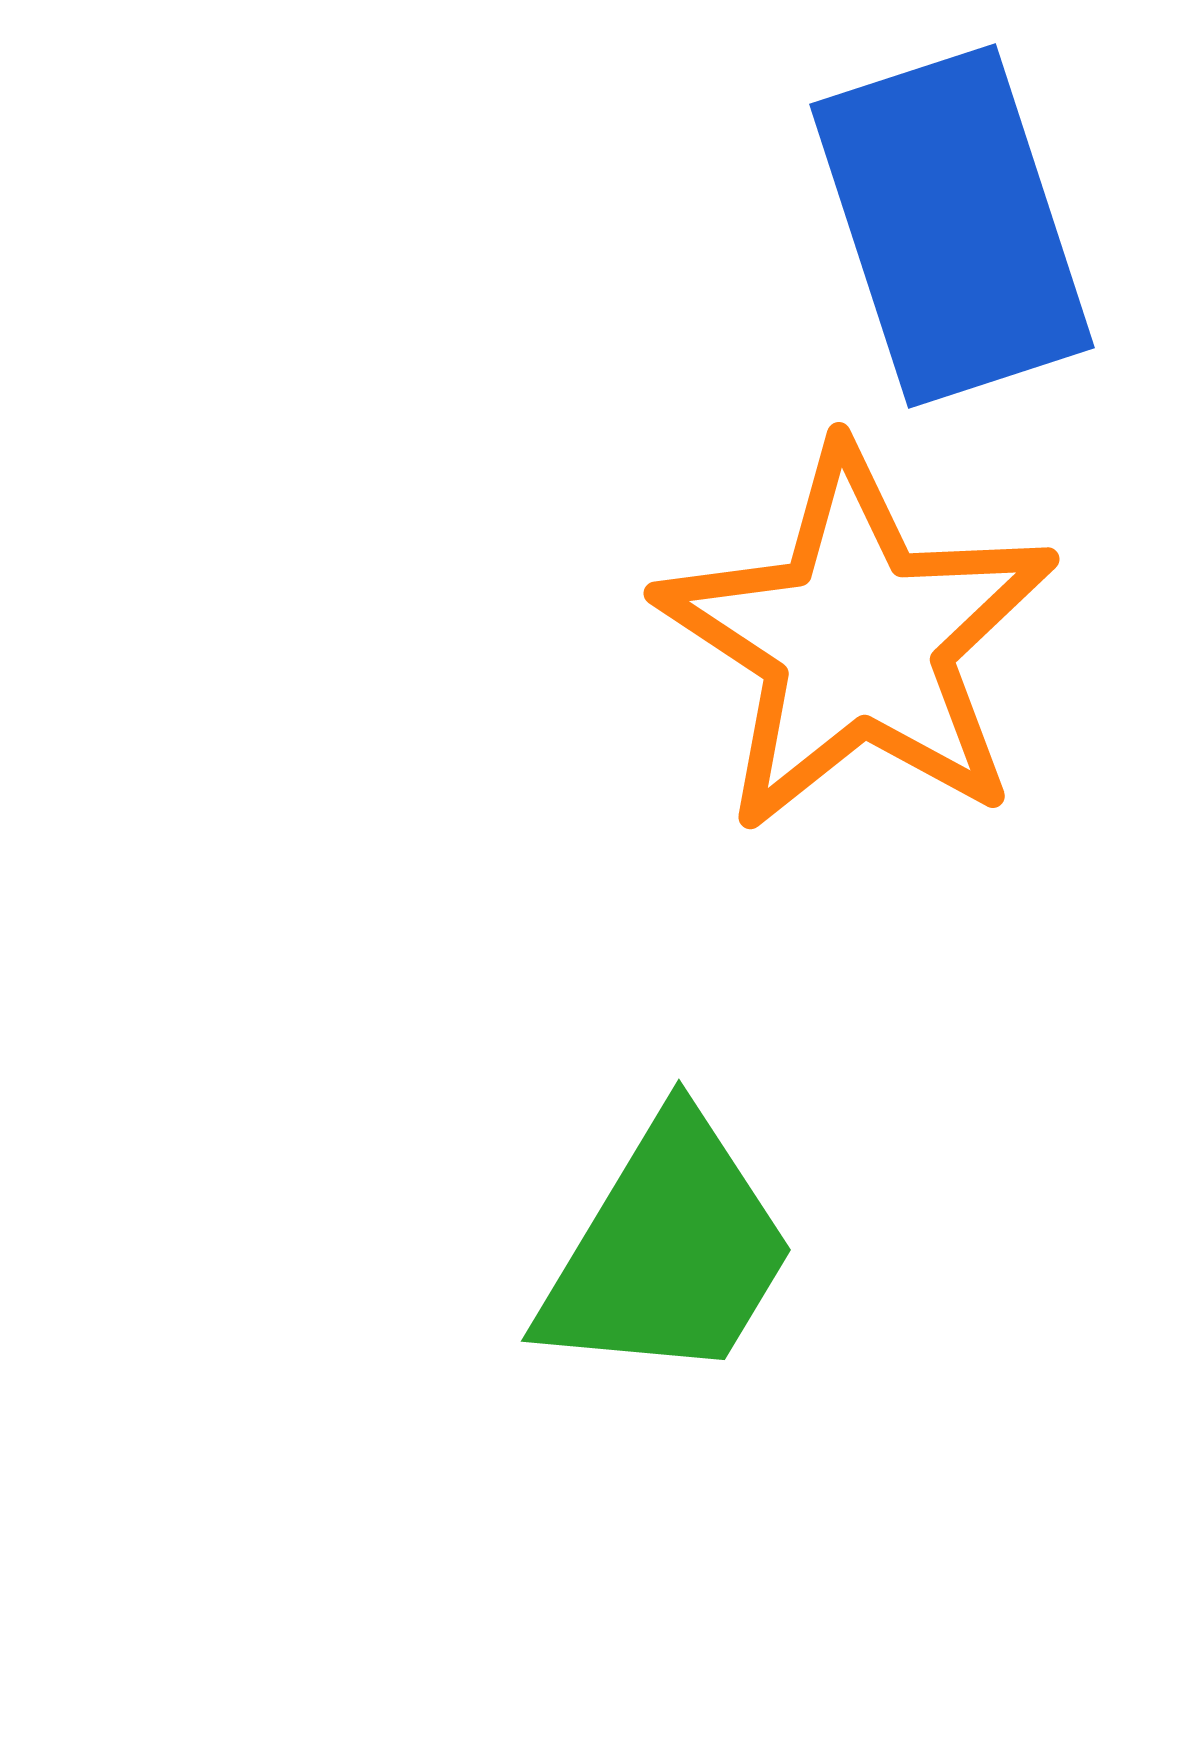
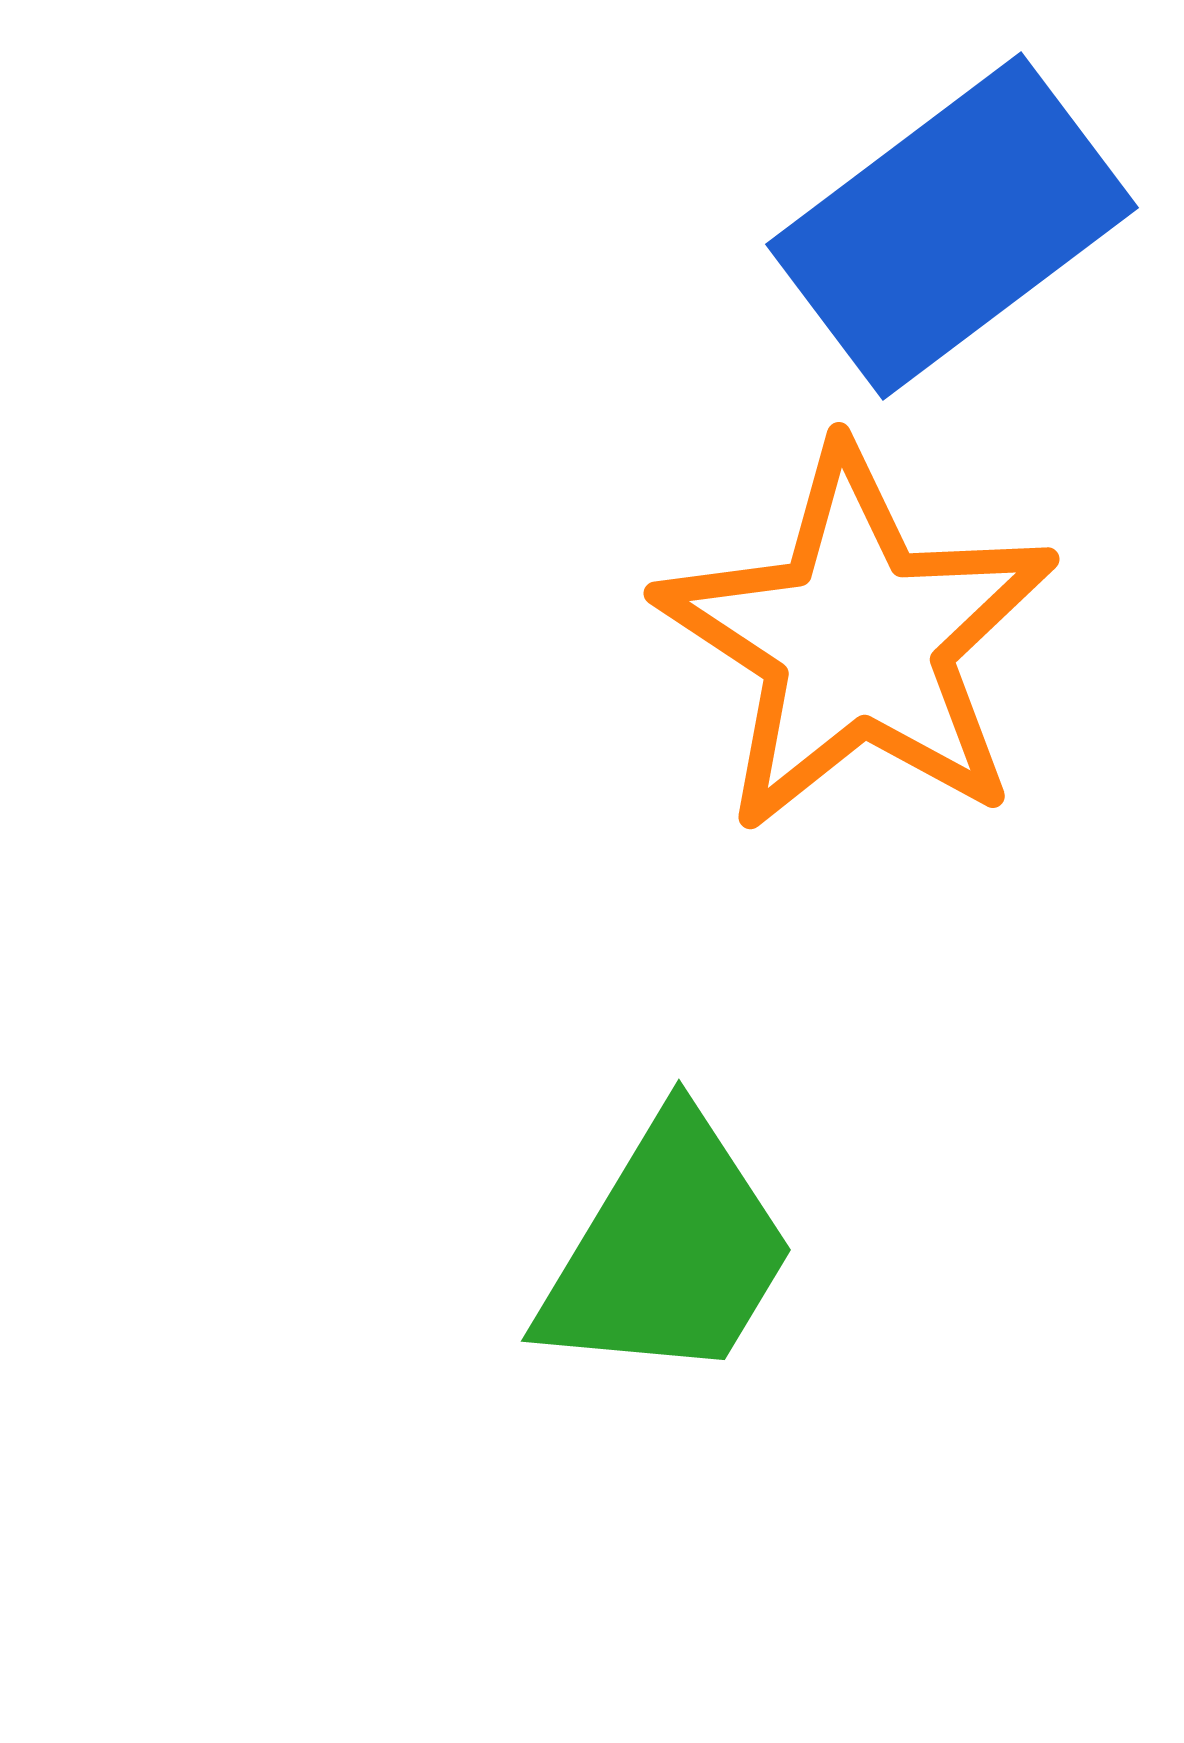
blue rectangle: rotated 71 degrees clockwise
